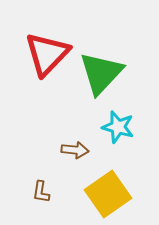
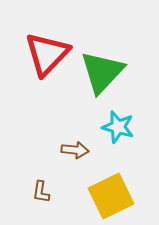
green triangle: moved 1 px right, 1 px up
yellow square: moved 3 px right, 2 px down; rotated 9 degrees clockwise
